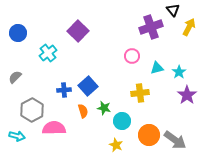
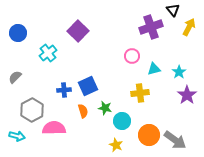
cyan triangle: moved 3 px left, 1 px down
blue square: rotated 18 degrees clockwise
green star: moved 1 px right
